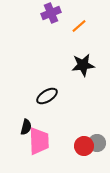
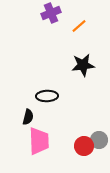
black ellipse: rotated 30 degrees clockwise
black semicircle: moved 2 px right, 10 px up
gray circle: moved 2 px right, 3 px up
